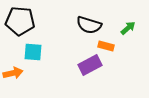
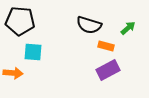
purple rectangle: moved 18 px right, 5 px down
orange arrow: rotated 18 degrees clockwise
